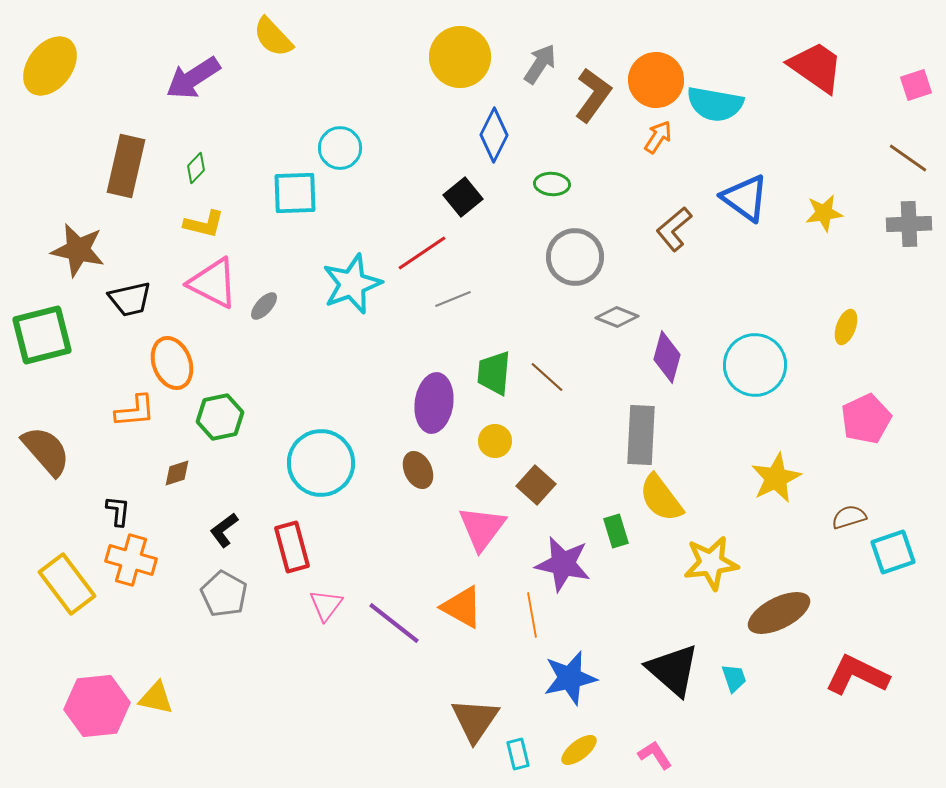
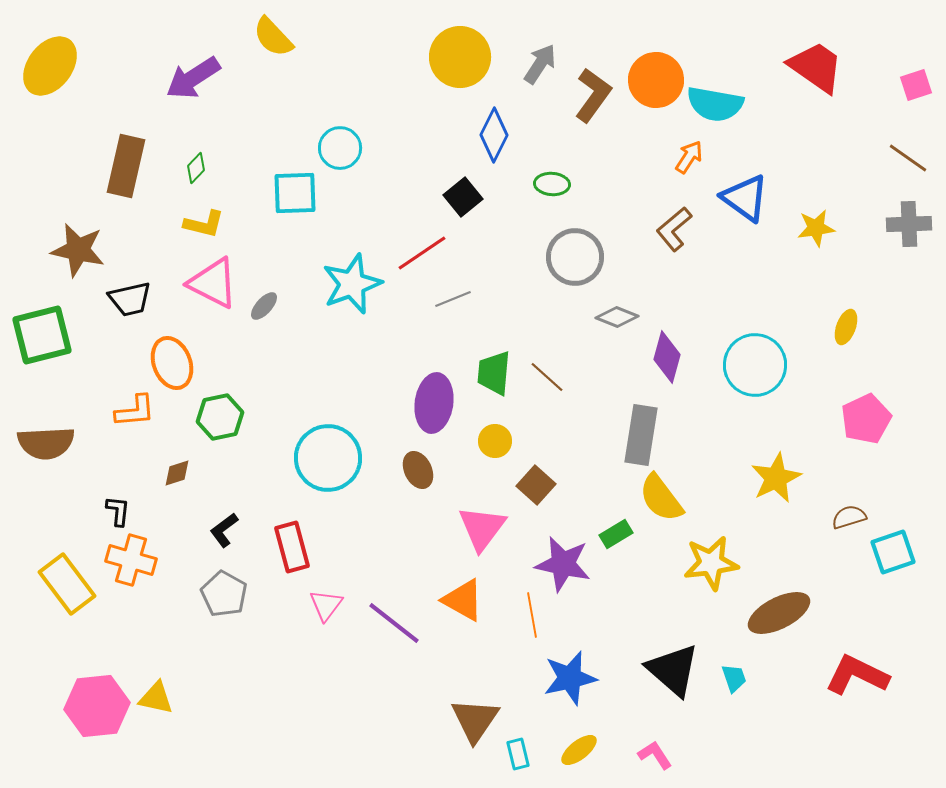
orange arrow at (658, 137): moved 31 px right, 20 px down
yellow star at (824, 213): moved 8 px left, 15 px down
gray rectangle at (641, 435): rotated 6 degrees clockwise
brown semicircle at (46, 451): moved 8 px up; rotated 128 degrees clockwise
cyan circle at (321, 463): moved 7 px right, 5 px up
green rectangle at (616, 531): moved 3 px down; rotated 76 degrees clockwise
orange triangle at (462, 607): moved 1 px right, 7 px up
